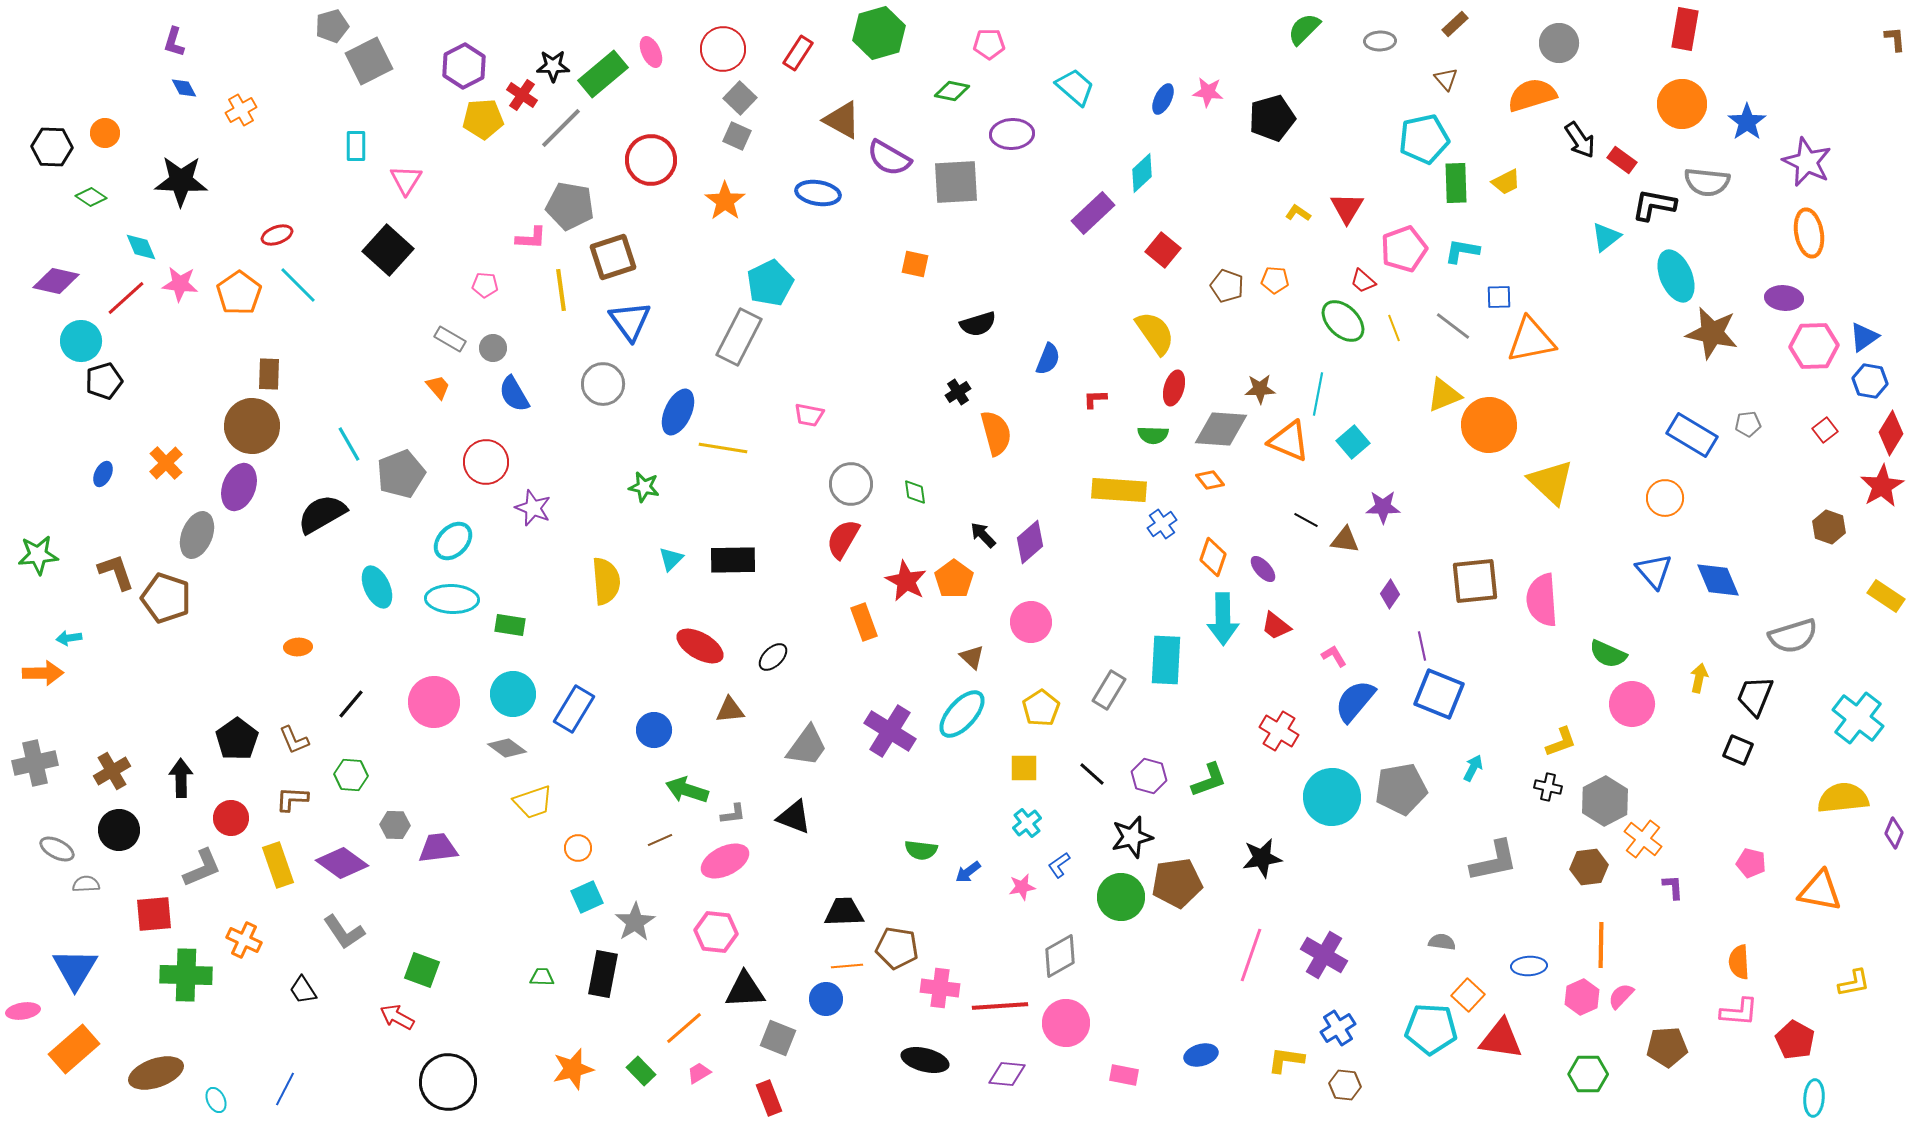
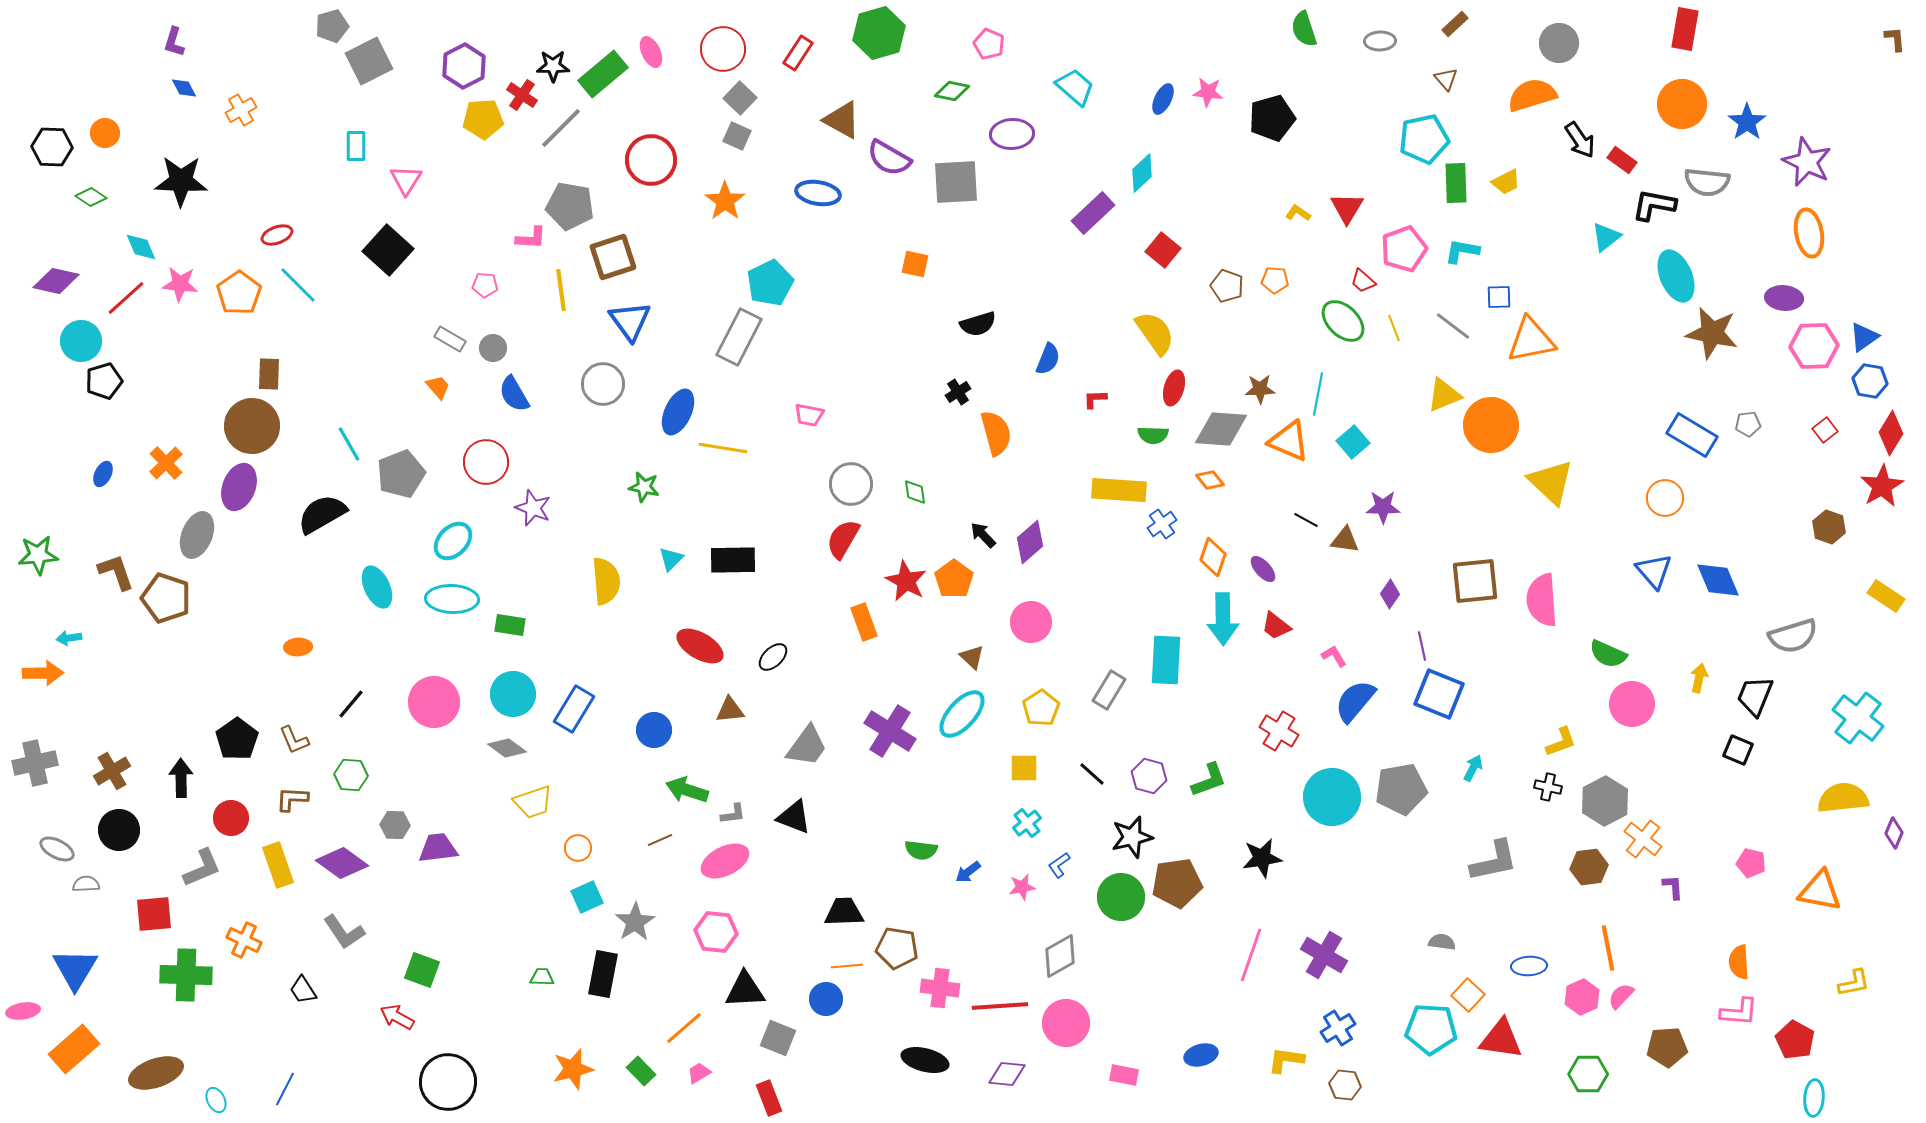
green semicircle at (1304, 29): rotated 63 degrees counterclockwise
pink pentagon at (989, 44): rotated 24 degrees clockwise
orange circle at (1489, 425): moved 2 px right
orange line at (1601, 945): moved 7 px right, 3 px down; rotated 12 degrees counterclockwise
